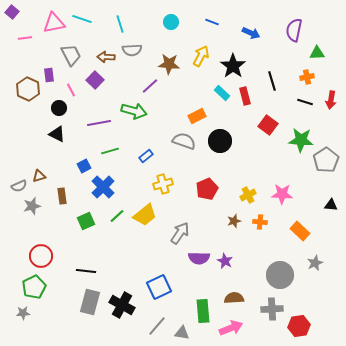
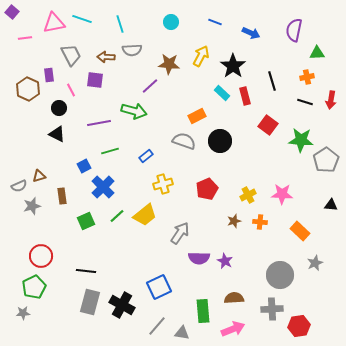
blue line at (212, 22): moved 3 px right
purple square at (95, 80): rotated 36 degrees counterclockwise
pink arrow at (231, 328): moved 2 px right, 1 px down
